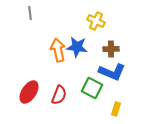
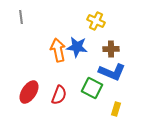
gray line: moved 9 px left, 4 px down
